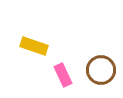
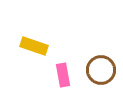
pink rectangle: rotated 15 degrees clockwise
